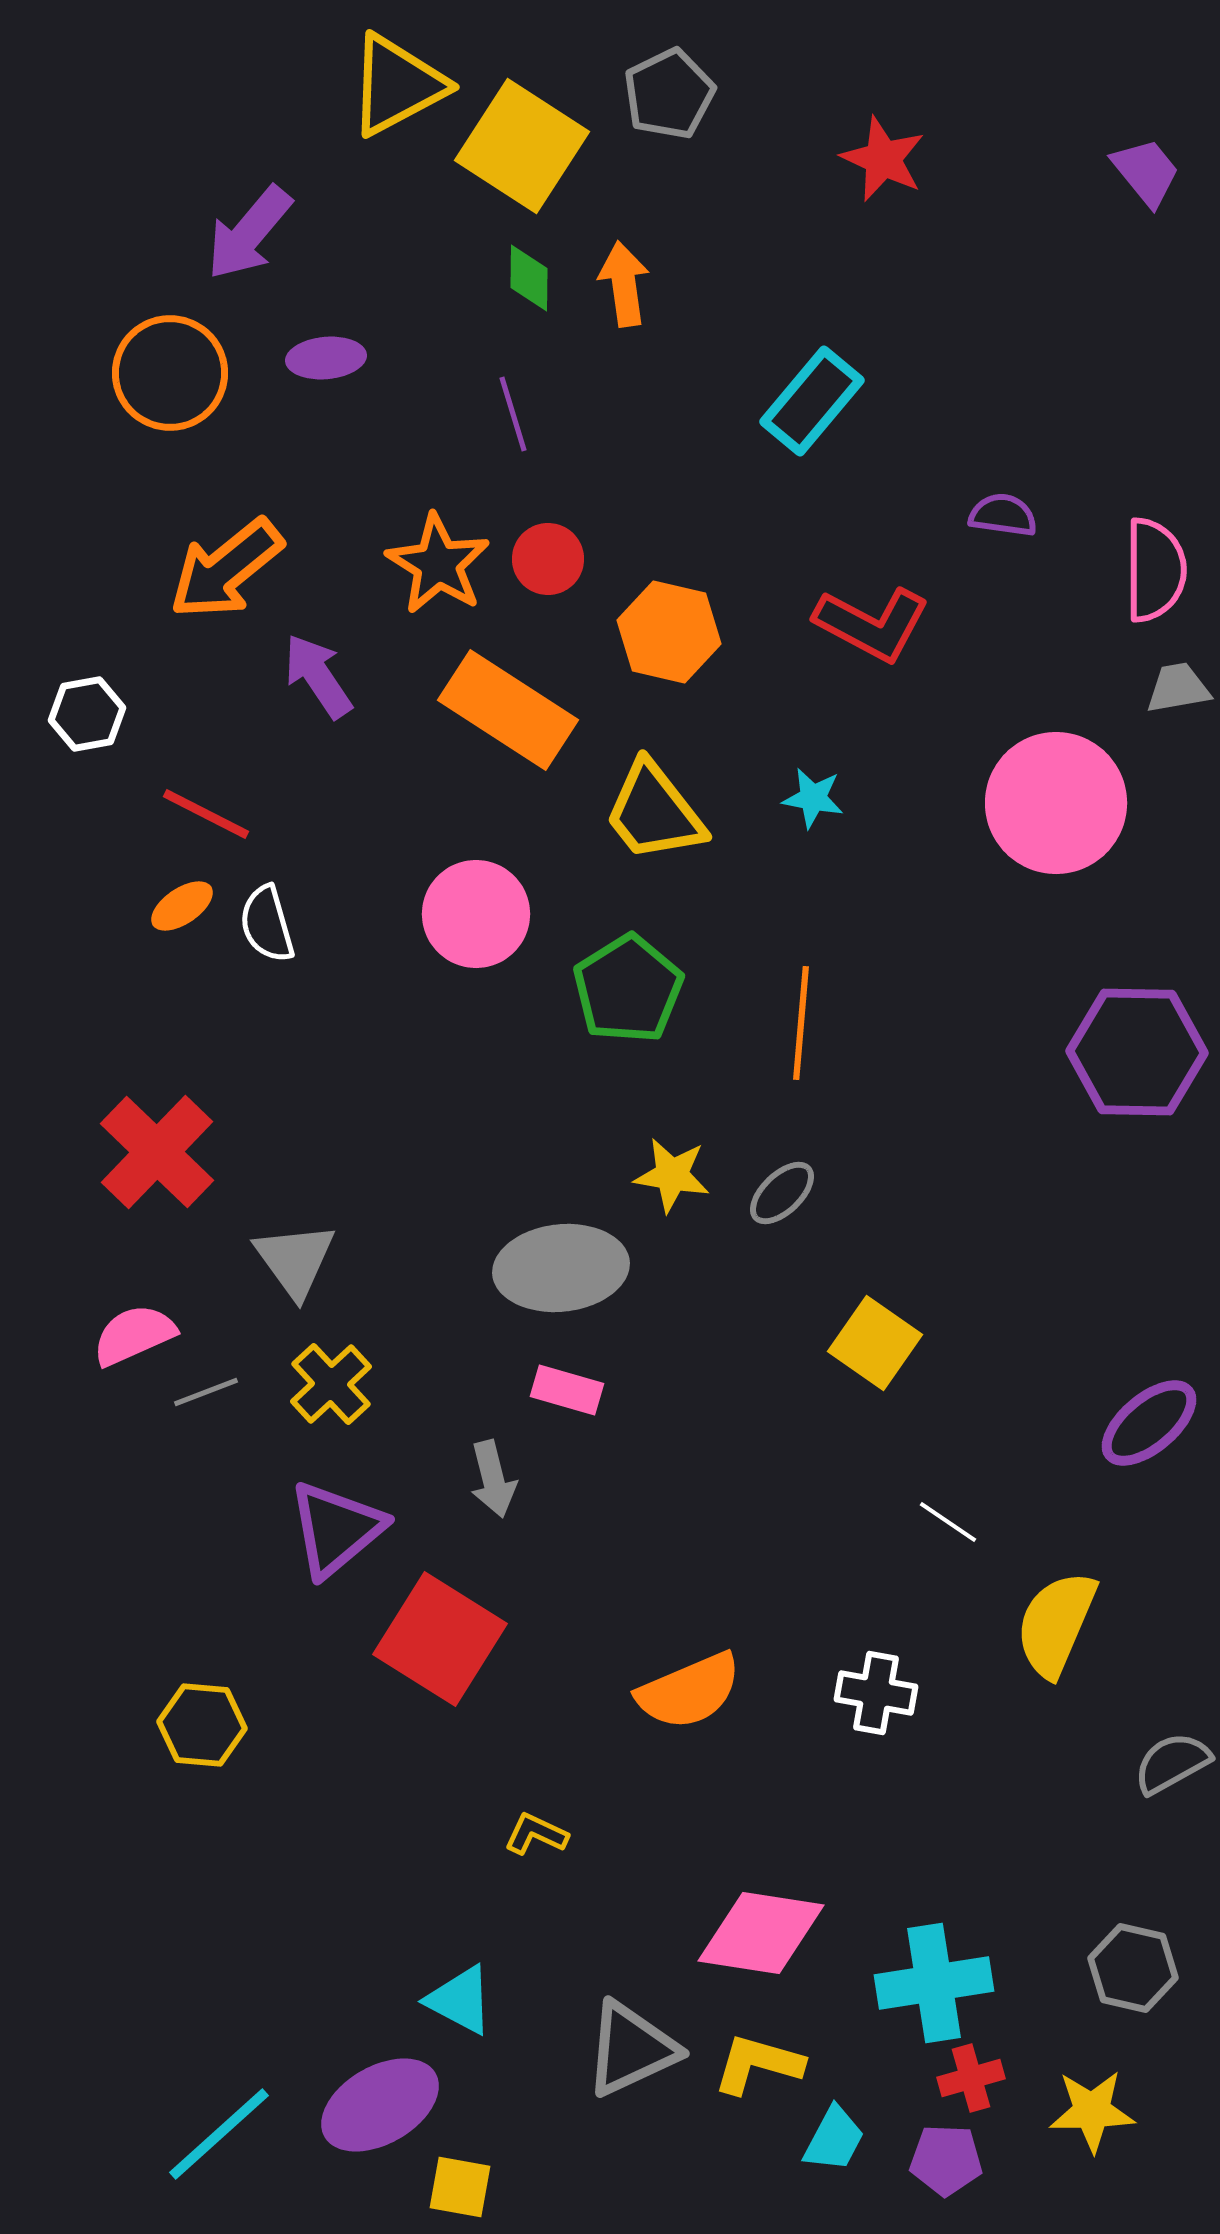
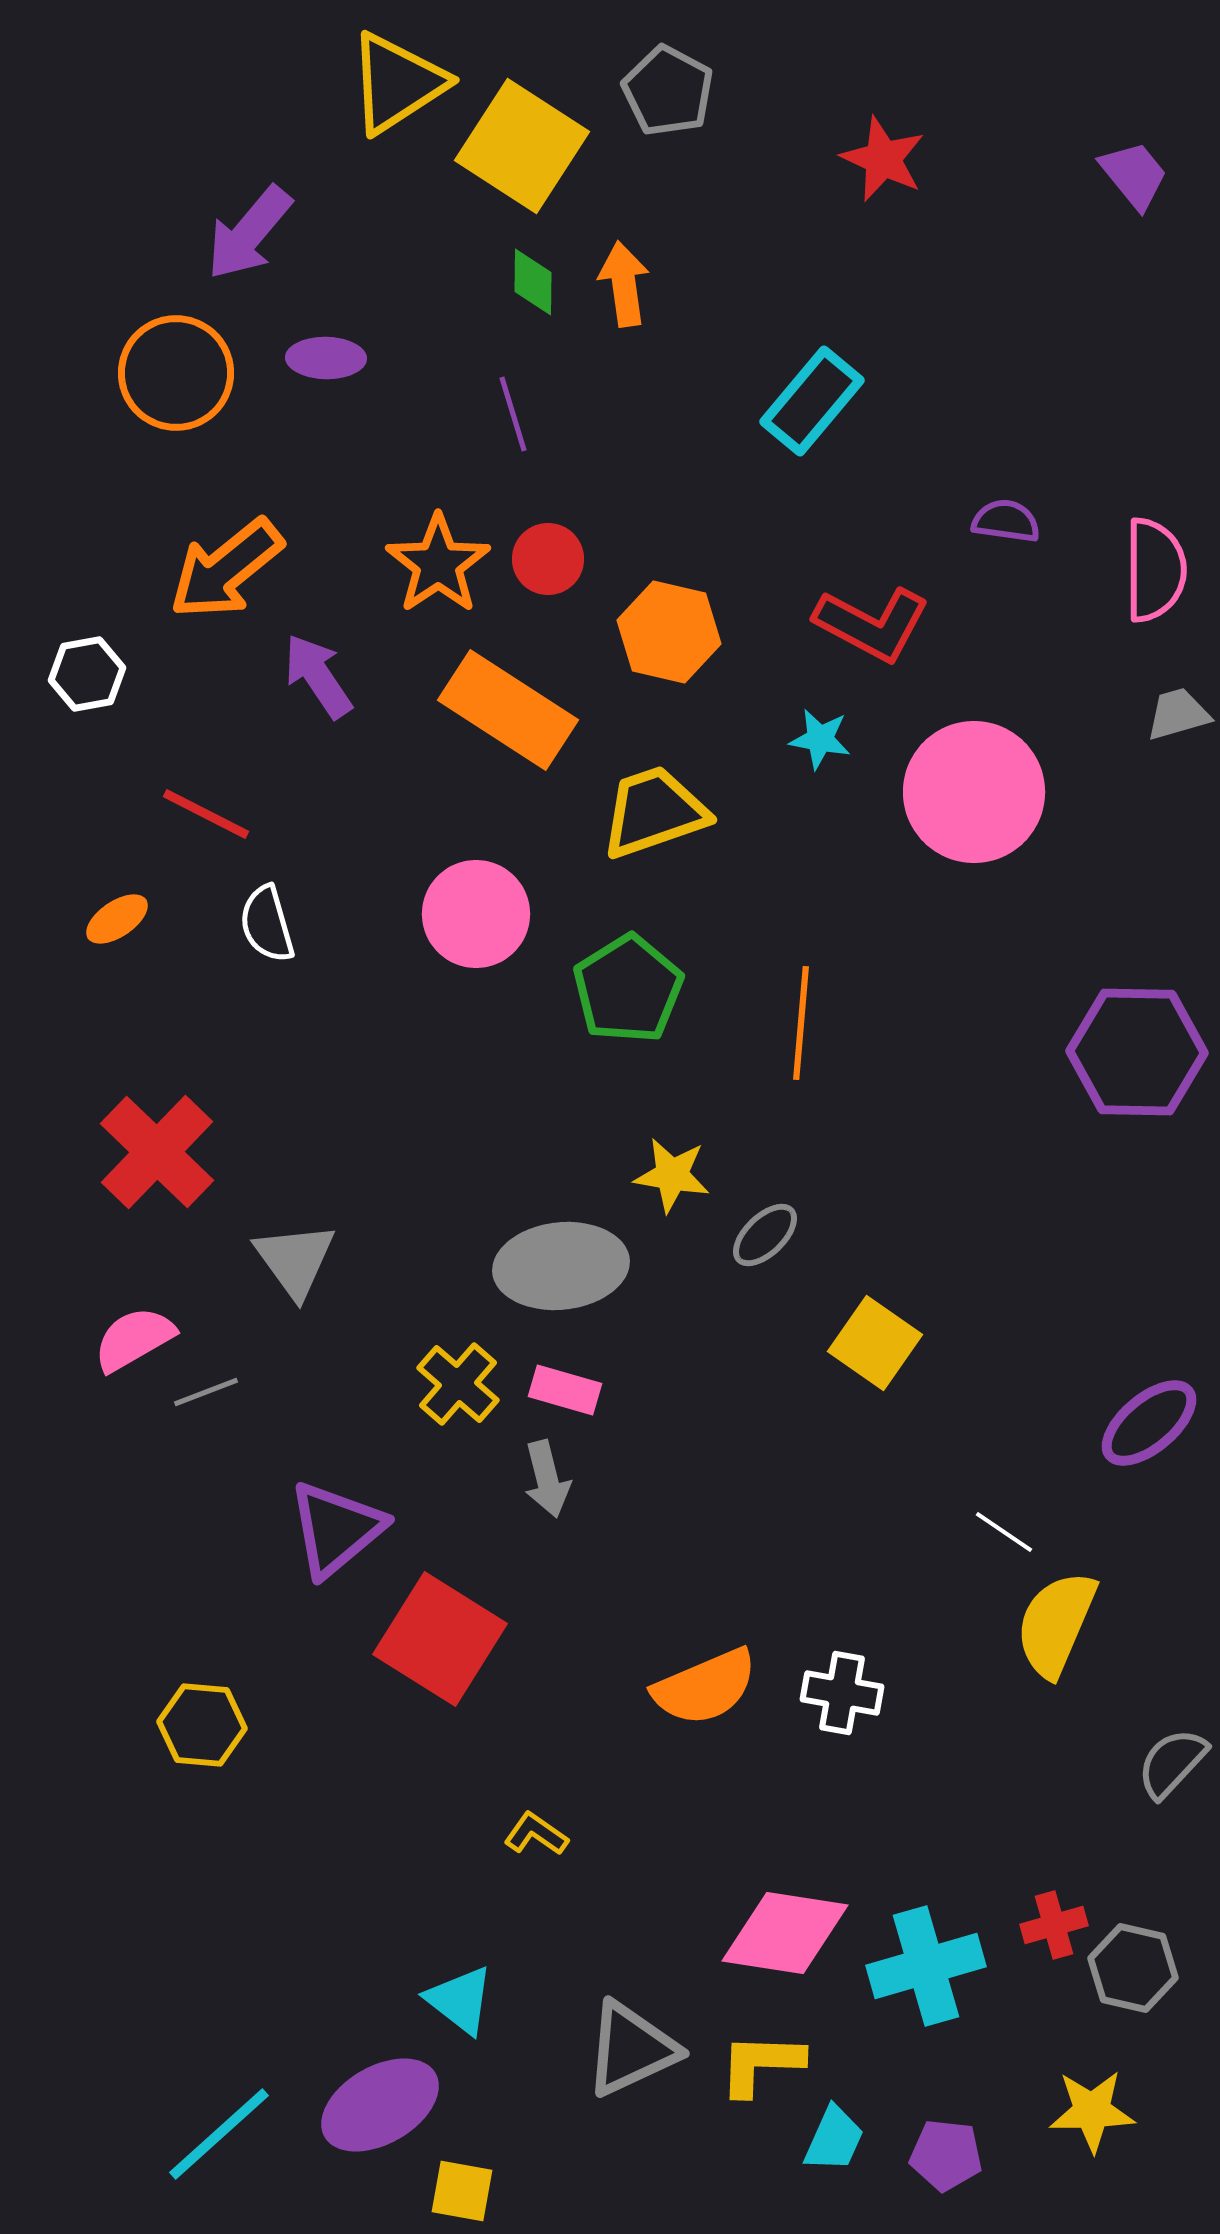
yellow triangle at (397, 85): moved 2 px up; rotated 5 degrees counterclockwise
gray pentagon at (669, 94): moved 1 px left, 3 px up; rotated 18 degrees counterclockwise
purple trapezoid at (1146, 172): moved 12 px left, 3 px down
green diamond at (529, 278): moved 4 px right, 4 px down
purple ellipse at (326, 358): rotated 6 degrees clockwise
orange circle at (170, 373): moved 6 px right
purple semicircle at (1003, 515): moved 3 px right, 6 px down
orange star at (438, 564): rotated 6 degrees clockwise
gray trapezoid at (1178, 688): moved 26 px down; rotated 6 degrees counterclockwise
white hexagon at (87, 714): moved 40 px up
cyan star at (813, 798): moved 7 px right, 59 px up
pink circle at (1056, 803): moved 82 px left, 11 px up
yellow trapezoid at (654, 812): rotated 109 degrees clockwise
orange ellipse at (182, 906): moved 65 px left, 13 px down
gray ellipse at (782, 1193): moved 17 px left, 42 px down
gray ellipse at (561, 1268): moved 2 px up
pink semicircle at (134, 1335): moved 4 px down; rotated 6 degrees counterclockwise
yellow cross at (331, 1384): moved 127 px right; rotated 6 degrees counterclockwise
pink rectangle at (567, 1390): moved 2 px left
gray arrow at (493, 1479): moved 54 px right
white line at (948, 1522): moved 56 px right, 10 px down
orange semicircle at (689, 1691): moved 16 px right, 4 px up
white cross at (876, 1693): moved 34 px left
gray semicircle at (1172, 1763): rotated 18 degrees counterclockwise
yellow L-shape at (536, 1834): rotated 10 degrees clockwise
pink diamond at (761, 1933): moved 24 px right
cyan cross at (934, 1983): moved 8 px left, 17 px up; rotated 7 degrees counterclockwise
cyan triangle at (460, 2000): rotated 10 degrees clockwise
yellow L-shape at (758, 2064): moved 3 px right; rotated 14 degrees counterclockwise
red cross at (971, 2078): moved 83 px right, 153 px up
cyan trapezoid at (834, 2139): rotated 4 degrees counterclockwise
purple pentagon at (946, 2160): moved 5 px up; rotated 4 degrees clockwise
yellow square at (460, 2187): moved 2 px right, 4 px down
